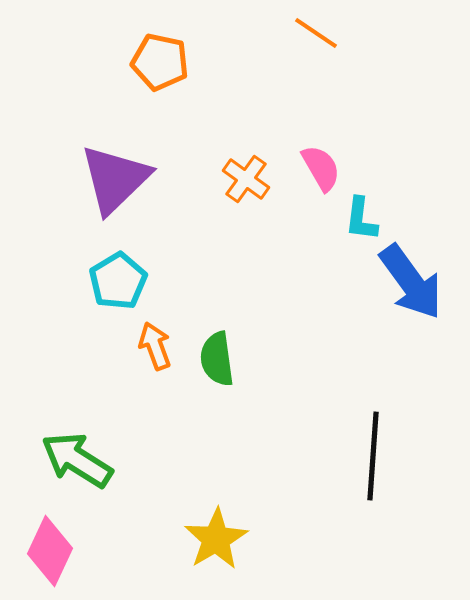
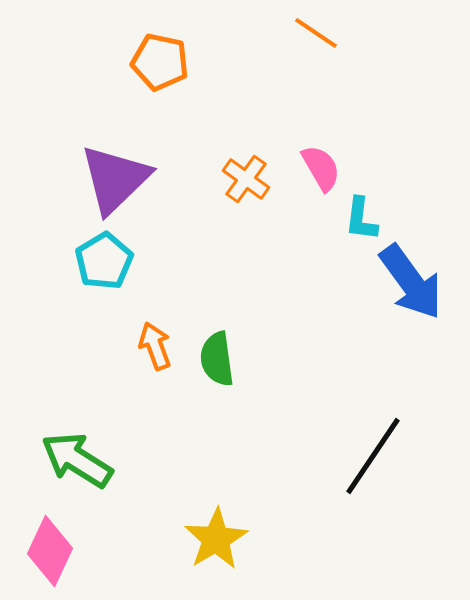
cyan pentagon: moved 14 px left, 20 px up
black line: rotated 30 degrees clockwise
